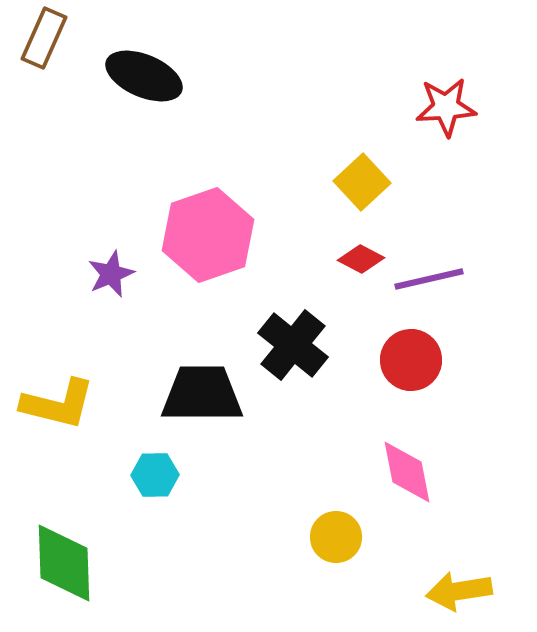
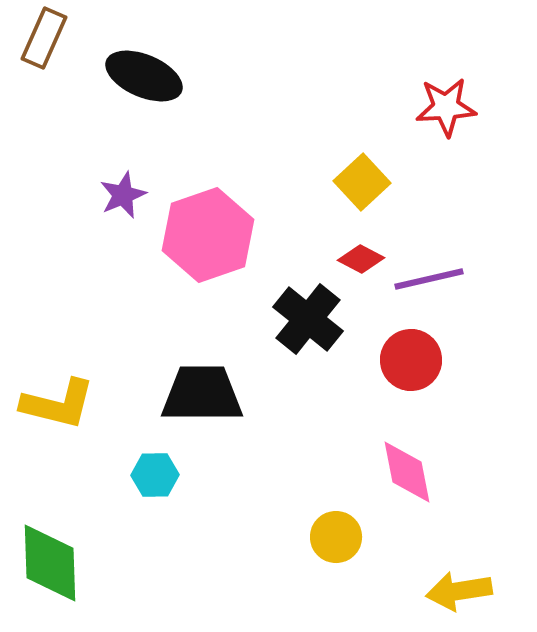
purple star: moved 12 px right, 79 px up
black cross: moved 15 px right, 26 px up
green diamond: moved 14 px left
